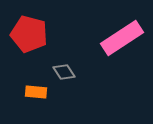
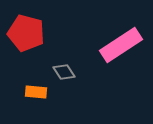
red pentagon: moved 3 px left, 1 px up
pink rectangle: moved 1 px left, 7 px down
